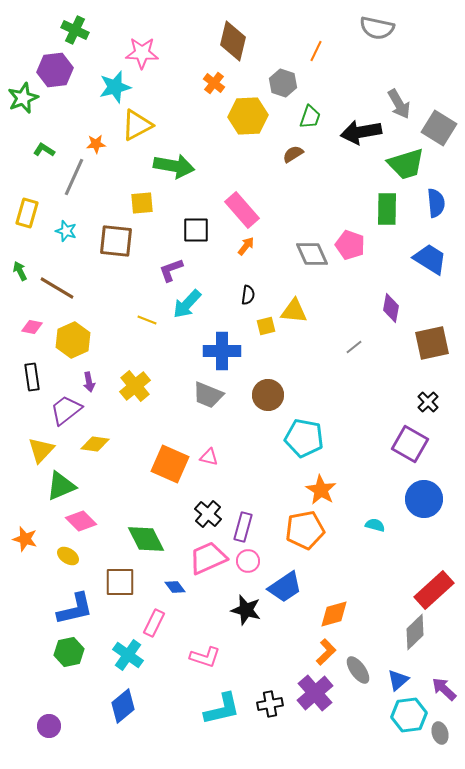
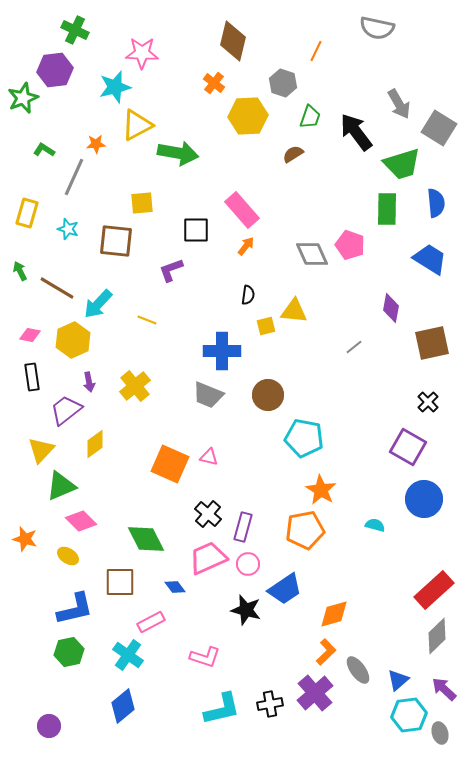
black arrow at (361, 132): moved 5 px left; rotated 63 degrees clockwise
green trapezoid at (406, 164): moved 4 px left
green arrow at (174, 166): moved 4 px right, 13 px up
cyan star at (66, 231): moved 2 px right, 2 px up
cyan arrow at (187, 304): moved 89 px left
pink diamond at (32, 327): moved 2 px left, 8 px down
yellow diamond at (95, 444): rotated 44 degrees counterclockwise
purple square at (410, 444): moved 2 px left, 3 px down
pink circle at (248, 561): moved 3 px down
blue trapezoid at (285, 587): moved 2 px down
pink rectangle at (154, 623): moved 3 px left, 1 px up; rotated 36 degrees clockwise
gray diamond at (415, 632): moved 22 px right, 4 px down
